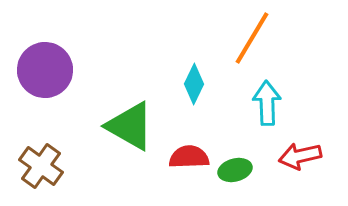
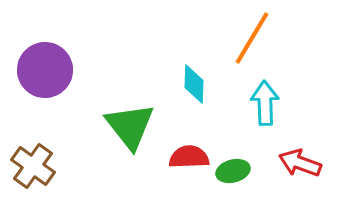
cyan diamond: rotated 24 degrees counterclockwise
cyan arrow: moved 2 px left
green triangle: rotated 22 degrees clockwise
red arrow: moved 7 px down; rotated 33 degrees clockwise
brown cross: moved 8 px left
green ellipse: moved 2 px left, 1 px down
